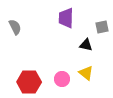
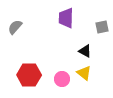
gray semicircle: rotated 112 degrees counterclockwise
black triangle: moved 1 px left, 6 px down; rotated 16 degrees clockwise
yellow triangle: moved 2 px left
red hexagon: moved 7 px up
